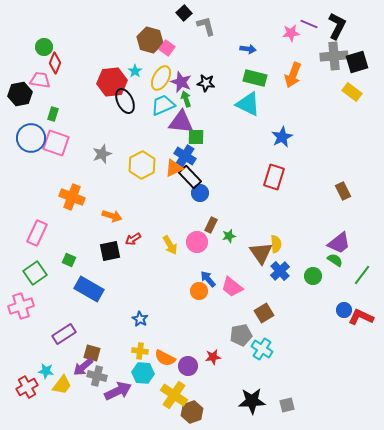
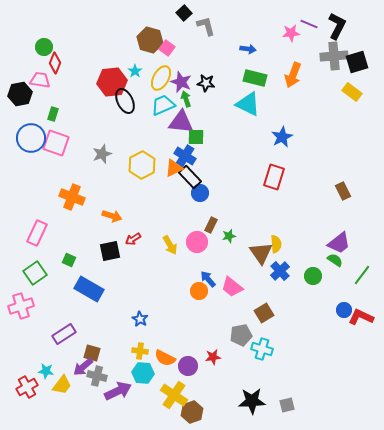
cyan cross at (262, 349): rotated 15 degrees counterclockwise
